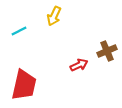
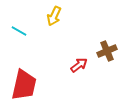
cyan line: rotated 56 degrees clockwise
red arrow: rotated 12 degrees counterclockwise
